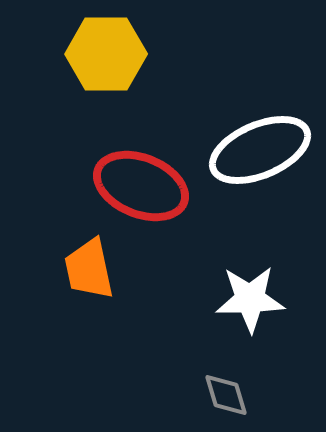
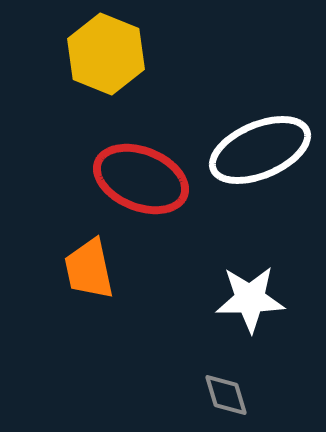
yellow hexagon: rotated 22 degrees clockwise
red ellipse: moved 7 px up
